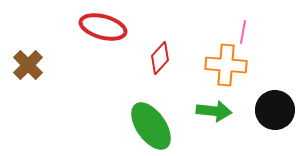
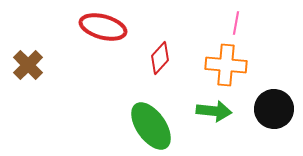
pink line: moved 7 px left, 9 px up
black circle: moved 1 px left, 1 px up
